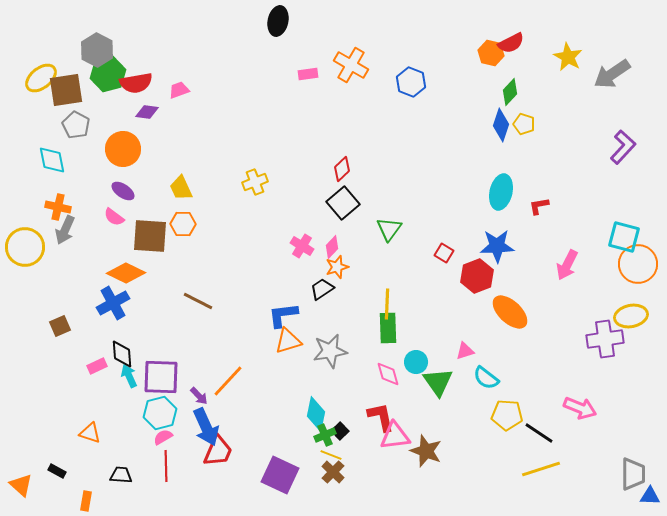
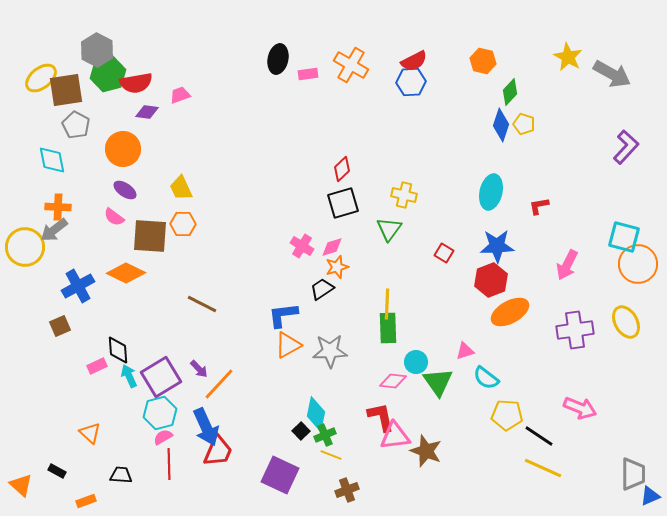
black ellipse at (278, 21): moved 38 px down
red semicircle at (511, 43): moved 97 px left, 18 px down
orange hexagon at (491, 53): moved 8 px left, 8 px down
gray arrow at (612, 74): rotated 117 degrees counterclockwise
blue hexagon at (411, 82): rotated 24 degrees counterclockwise
pink trapezoid at (179, 90): moved 1 px right, 5 px down
purple L-shape at (623, 147): moved 3 px right
yellow cross at (255, 182): moved 149 px right, 13 px down; rotated 35 degrees clockwise
purple ellipse at (123, 191): moved 2 px right, 1 px up
cyan ellipse at (501, 192): moved 10 px left
black square at (343, 203): rotated 24 degrees clockwise
orange cross at (58, 207): rotated 10 degrees counterclockwise
gray arrow at (65, 230): moved 11 px left; rotated 28 degrees clockwise
pink diamond at (332, 247): rotated 30 degrees clockwise
red hexagon at (477, 276): moved 14 px right, 4 px down
brown line at (198, 301): moved 4 px right, 3 px down
blue cross at (113, 303): moved 35 px left, 17 px up
orange ellipse at (510, 312): rotated 72 degrees counterclockwise
yellow ellipse at (631, 316): moved 5 px left, 6 px down; rotated 72 degrees clockwise
purple cross at (605, 339): moved 30 px left, 9 px up
orange triangle at (288, 341): moved 4 px down; rotated 12 degrees counterclockwise
gray star at (330, 351): rotated 8 degrees clockwise
black diamond at (122, 354): moved 4 px left, 4 px up
pink diamond at (388, 374): moved 5 px right, 7 px down; rotated 68 degrees counterclockwise
purple square at (161, 377): rotated 33 degrees counterclockwise
orange line at (228, 381): moved 9 px left, 3 px down
purple arrow at (199, 396): moved 27 px up
black square at (340, 431): moved 39 px left
orange triangle at (90, 433): rotated 25 degrees clockwise
black line at (539, 433): moved 3 px down
red line at (166, 466): moved 3 px right, 2 px up
yellow line at (541, 469): moved 2 px right, 1 px up; rotated 42 degrees clockwise
brown cross at (333, 472): moved 14 px right, 18 px down; rotated 25 degrees clockwise
blue triangle at (650, 496): rotated 25 degrees counterclockwise
orange rectangle at (86, 501): rotated 60 degrees clockwise
